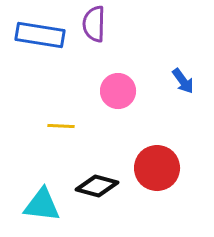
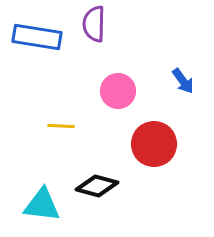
blue rectangle: moved 3 px left, 2 px down
red circle: moved 3 px left, 24 px up
